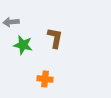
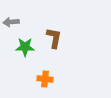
brown L-shape: moved 1 px left
green star: moved 2 px right, 2 px down; rotated 12 degrees counterclockwise
